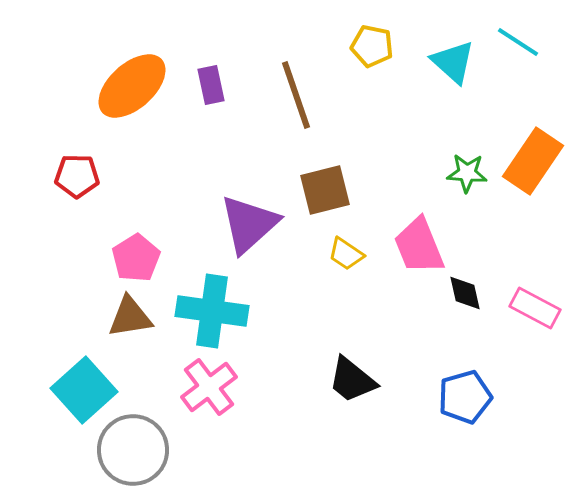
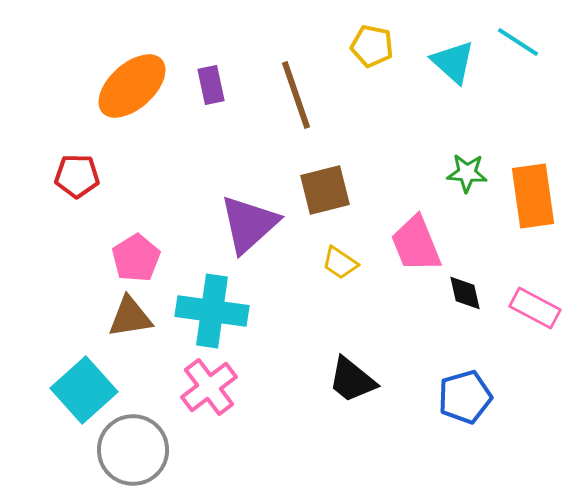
orange rectangle: moved 35 px down; rotated 42 degrees counterclockwise
pink trapezoid: moved 3 px left, 2 px up
yellow trapezoid: moved 6 px left, 9 px down
